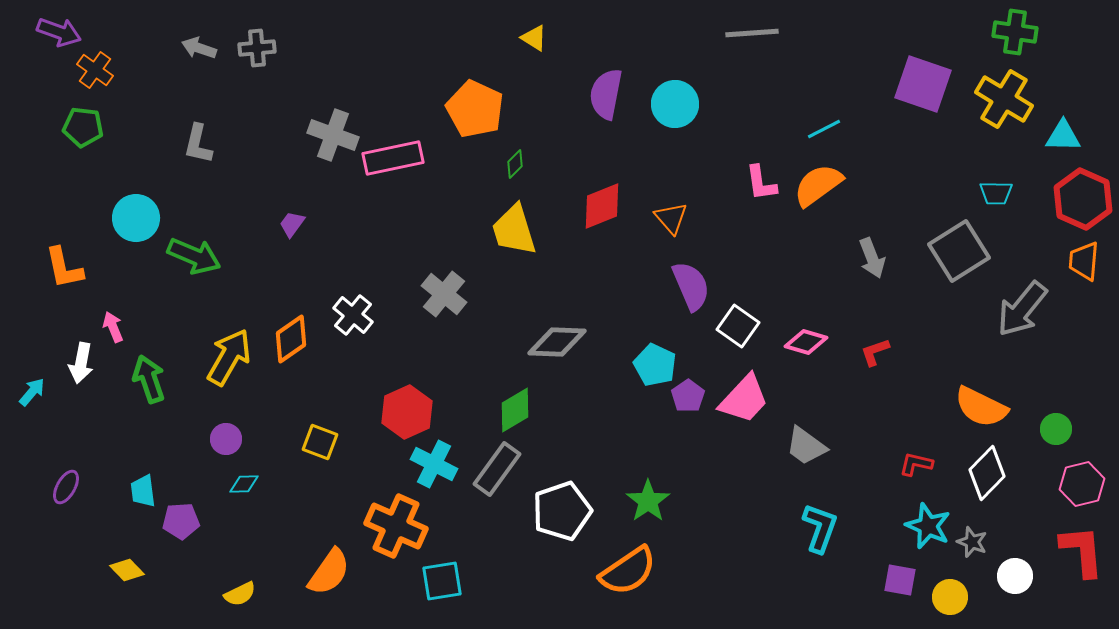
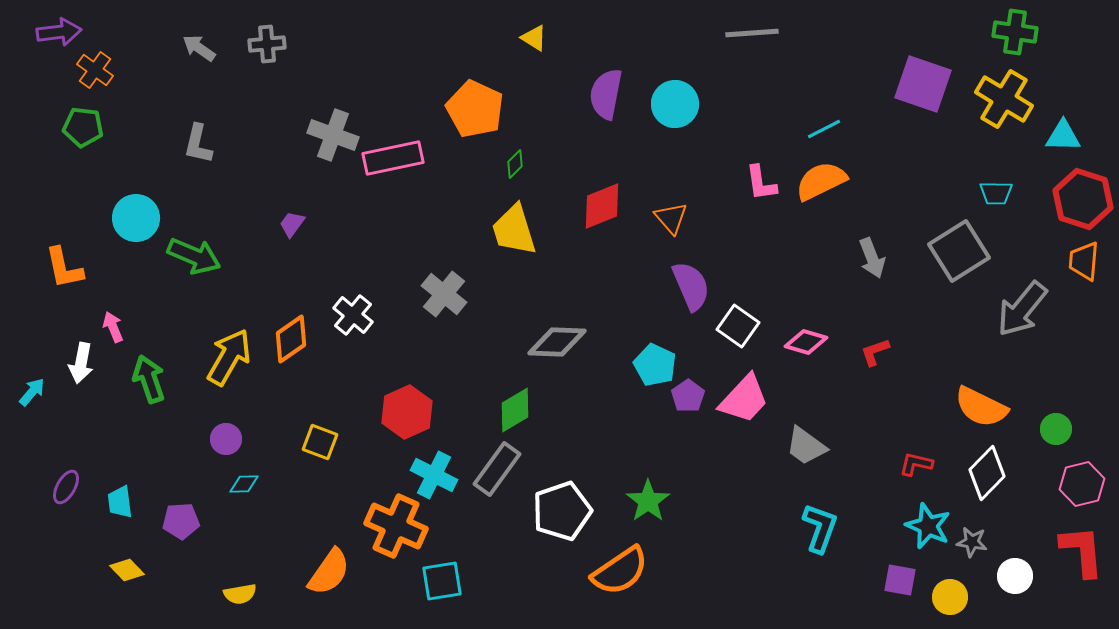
purple arrow at (59, 32): rotated 27 degrees counterclockwise
gray arrow at (199, 48): rotated 16 degrees clockwise
gray cross at (257, 48): moved 10 px right, 4 px up
orange semicircle at (818, 185): moved 3 px right, 4 px up; rotated 10 degrees clockwise
red hexagon at (1083, 199): rotated 6 degrees counterclockwise
cyan cross at (434, 464): moved 11 px down
cyan trapezoid at (143, 491): moved 23 px left, 11 px down
gray star at (972, 542): rotated 12 degrees counterclockwise
orange semicircle at (628, 571): moved 8 px left
yellow semicircle at (240, 594): rotated 16 degrees clockwise
